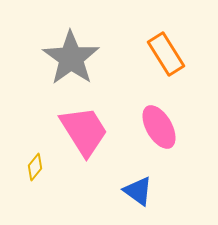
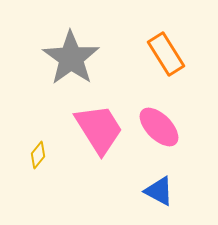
pink ellipse: rotated 15 degrees counterclockwise
pink trapezoid: moved 15 px right, 2 px up
yellow diamond: moved 3 px right, 12 px up
blue triangle: moved 21 px right; rotated 8 degrees counterclockwise
